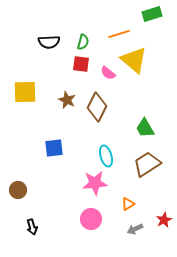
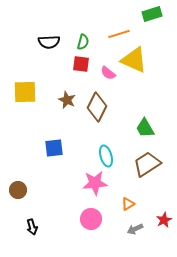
yellow triangle: rotated 16 degrees counterclockwise
